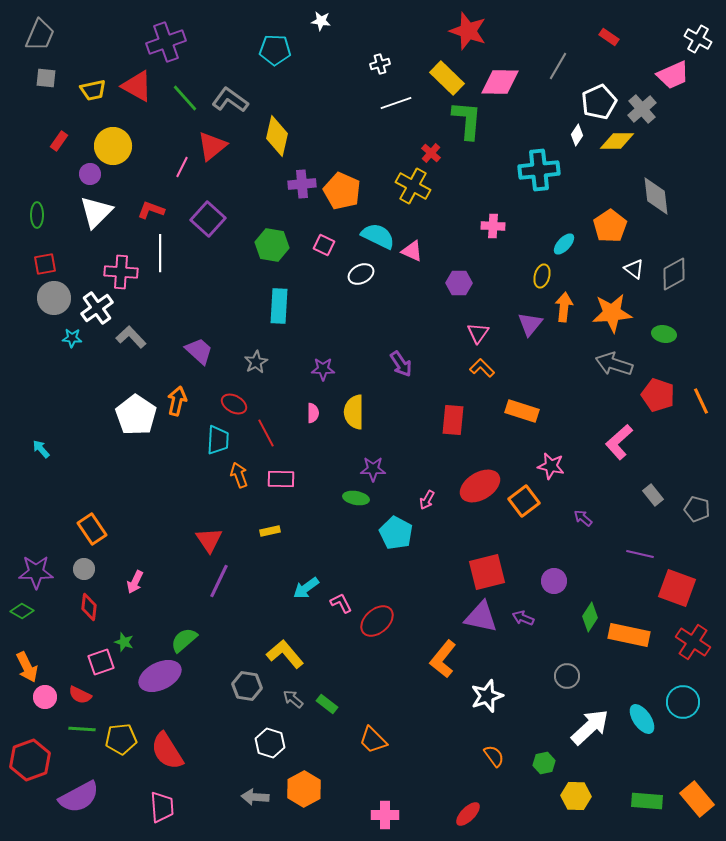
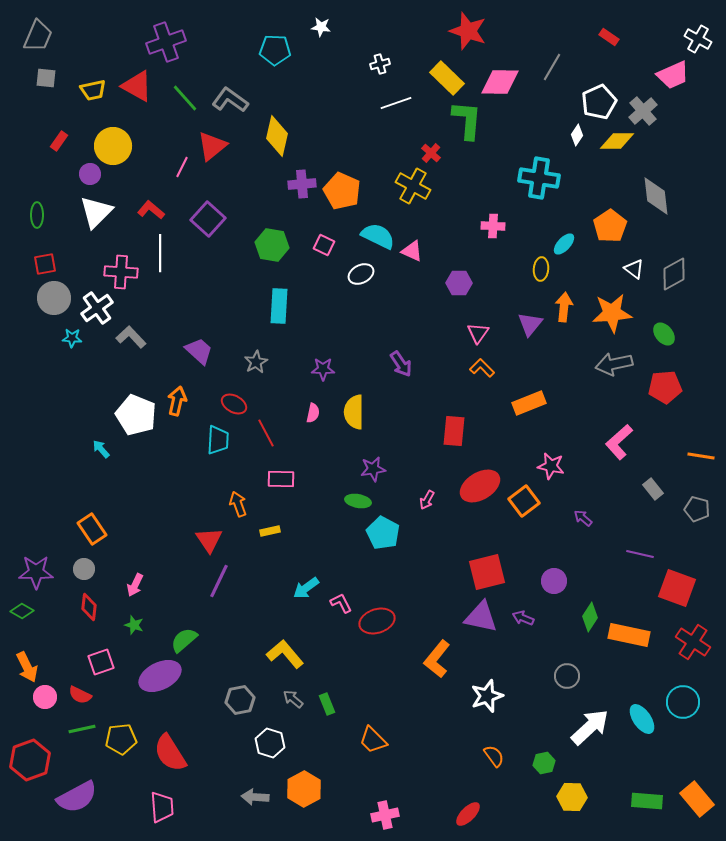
white star at (321, 21): moved 6 px down
gray trapezoid at (40, 35): moved 2 px left, 1 px down
gray line at (558, 66): moved 6 px left, 1 px down
gray cross at (642, 109): moved 1 px right, 2 px down
cyan cross at (539, 170): moved 8 px down; rotated 15 degrees clockwise
red L-shape at (151, 210): rotated 20 degrees clockwise
yellow ellipse at (542, 276): moved 1 px left, 7 px up; rotated 10 degrees counterclockwise
green ellipse at (664, 334): rotated 40 degrees clockwise
gray arrow at (614, 364): rotated 30 degrees counterclockwise
red pentagon at (658, 395): moved 7 px right, 8 px up; rotated 24 degrees counterclockwise
orange line at (701, 401): moved 55 px down; rotated 56 degrees counterclockwise
orange rectangle at (522, 411): moved 7 px right, 8 px up; rotated 40 degrees counterclockwise
pink semicircle at (313, 413): rotated 12 degrees clockwise
white pentagon at (136, 415): rotated 12 degrees counterclockwise
red rectangle at (453, 420): moved 1 px right, 11 px down
cyan arrow at (41, 449): moved 60 px right
purple star at (373, 469): rotated 10 degrees counterclockwise
orange arrow at (239, 475): moved 1 px left, 29 px down
gray rectangle at (653, 495): moved 6 px up
green ellipse at (356, 498): moved 2 px right, 3 px down
cyan pentagon at (396, 533): moved 13 px left
pink arrow at (135, 582): moved 3 px down
red ellipse at (377, 621): rotated 24 degrees clockwise
green star at (124, 642): moved 10 px right, 17 px up
orange L-shape at (443, 659): moved 6 px left
gray hexagon at (247, 686): moved 7 px left, 14 px down; rotated 20 degrees counterclockwise
green rectangle at (327, 704): rotated 30 degrees clockwise
green line at (82, 729): rotated 16 degrees counterclockwise
red semicircle at (167, 751): moved 3 px right, 2 px down
yellow hexagon at (576, 796): moved 4 px left, 1 px down
purple semicircle at (79, 797): moved 2 px left
pink cross at (385, 815): rotated 12 degrees counterclockwise
